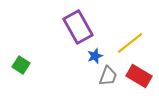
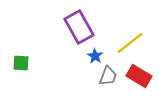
purple rectangle: moved 1 px right
blue star: rotated 21 degrees counterclockwise
green square: moved 2 px up; rotated 30 degrees counterclockwise
